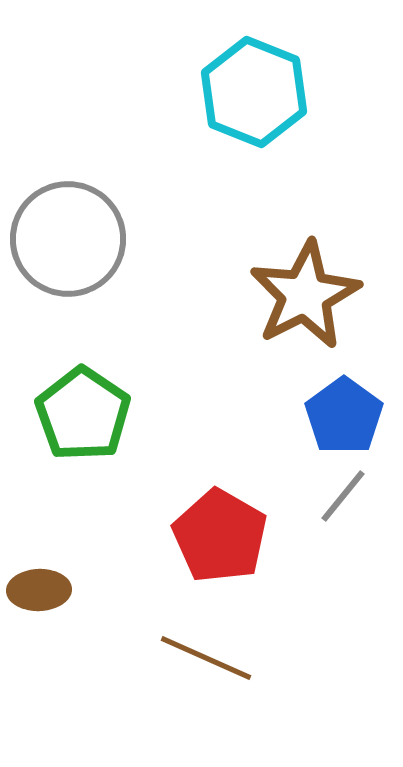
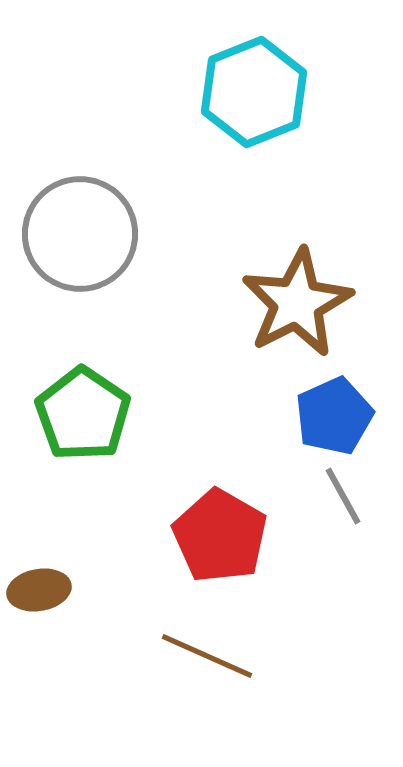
cyan hexagon: rotated 16 degrees clockwise
gray circle: moved 12 px right, 5 px up
brown star: moved 8 px left, 8 px down
blue pentagon: moved 10 px left; rotated 12 degrees clockwise
gray line: rotated 68 degrees counterclockwise
brown ellipse: rotated 8 degrees counterclockwise
brown line: moved 1 px right, 2 px up
